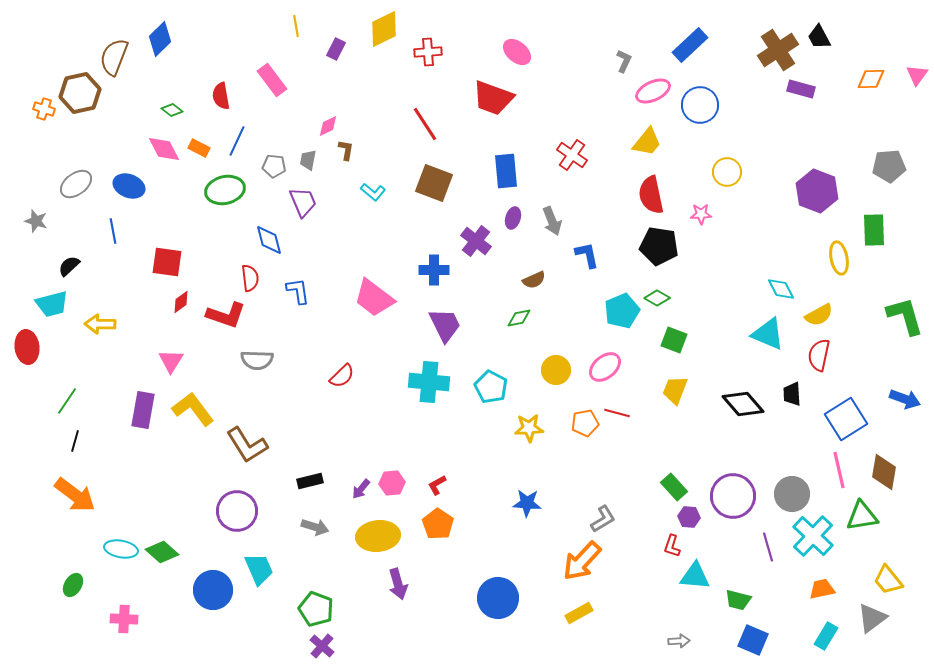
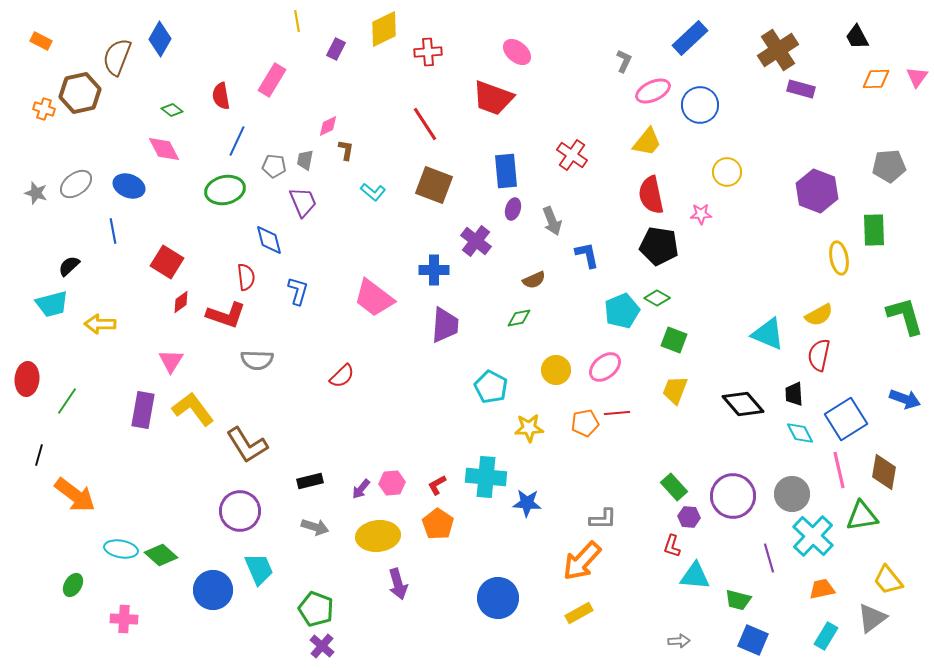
yellow line at (296, 26): moved 1 px right, 5 px up
black trapezoid at (819, 37): moved 38 px right
blue diamond at (160, 39): rotated 16 degrees counterclockwise
blue rectangle at (690, 45): moved 7 px up
brown semicircle at (114, 57): moved 3 px right
pink triangle at (917, 75): moved 2 px down
orange diamond at (871, 79): moved 5 px right
pink rectangle at (272, 80): rotated 68 degrees clockwise
orange rectangle at (199, 148): moved 158 px left, 107 px up
gray trapezoid at (308, 160): moved 3 px left
brown square at (434, 183): moved 2 px down
purple ellipse at (513, 218): moved 9 px up
gray star at (36, 221): moved 28 px up
red square at (167, 262): rotated 24 degrees clockwise
red semicircle at (250, 278): moved 4 px left, 1 px up
cyan diamond at (781, 289): moved 19 px right, 144 px down
blue L-shape at (298, 291): rotated 24 degrees clockwise
purple trapezoid at (445, 325): rotated 30 degrees clockwise
red ellipse at (27, 347): moved 32 px down; rotated 12 degrees clockwise
cyan cross at (429, 382): moved 57 px right, 95 px down
black trapezoid at (792, 394): moved 2 px right
red line at (617, 413): rotated 20 degrees counterclockwise
black line at (75, 441): moved 36 px left, 14 px down
purple circle at (237, 511): moved 3 px right
gray L-shape at (603, 519): rotated 32 degrees clockwise
purple line at (768, 547): moved 1 px right, 11 px down
green diamond at (162, 552): moved 1 px left, 3 px down
